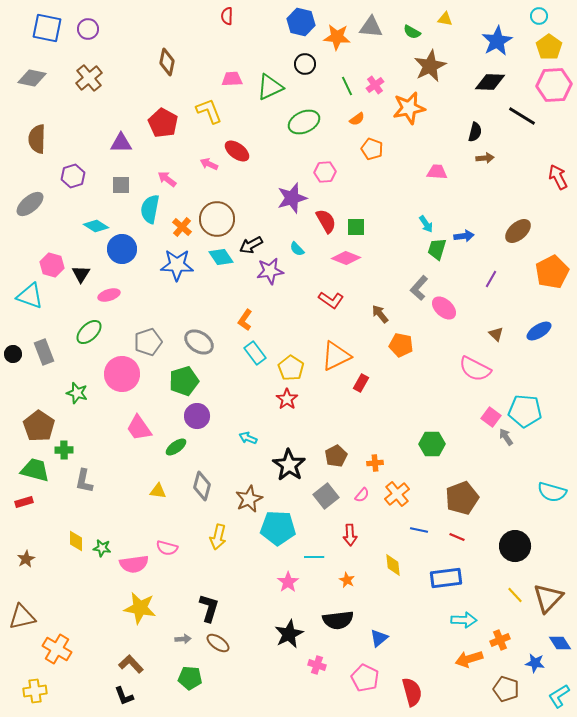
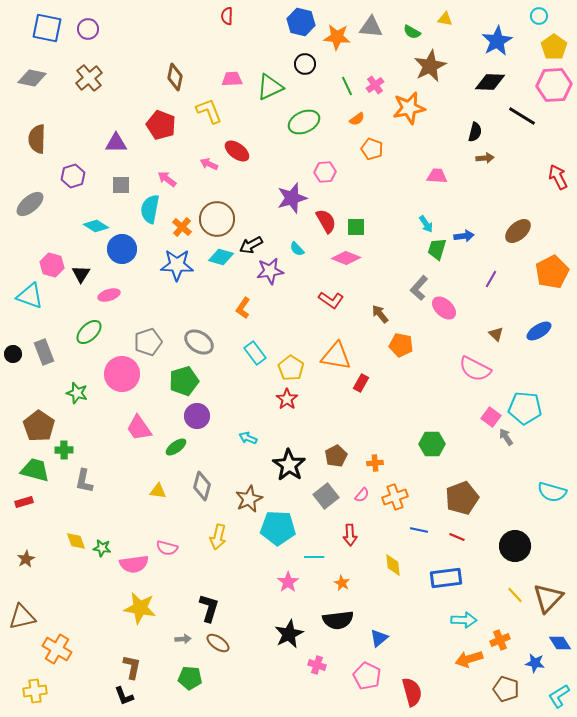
yellow pentagon at (549, 47): moved 5 px right
brown diamond at (167, 62): moved 8 px right, 15 px down
red pentagon at (163, 123): moved 2 px left, 2 px down; rotated 8 degrees counterclockwise
purple triangle at (121, 143): moved 5 px left
pink trapezoid at (437, 172): moved 4 px down
cyan diamond at (221, 257): rotated 40 degrees counterclockwise
orange L-shape at (245, 320): moved 2 px left, 12 px up
orange triangle at (336, 356): rotated 36 degrees clockwise
cyan pentagon at (525, 411): moved 3 px up
orange cross at (397, 494): moved 2 px left, 3 px down; rotated 20 degrees clockwise
yellow diamond at (76, 541): rotated 20 degrees counterclockwise
orange star at (347, 580): moved 5 px left, 3 px down
brown L-shape at (131, 664): moved 1 px right, 3 px down; rotated 55 degrees clockwise
pink pentagon at (365, 678): moved 2 px right, 2 px up
